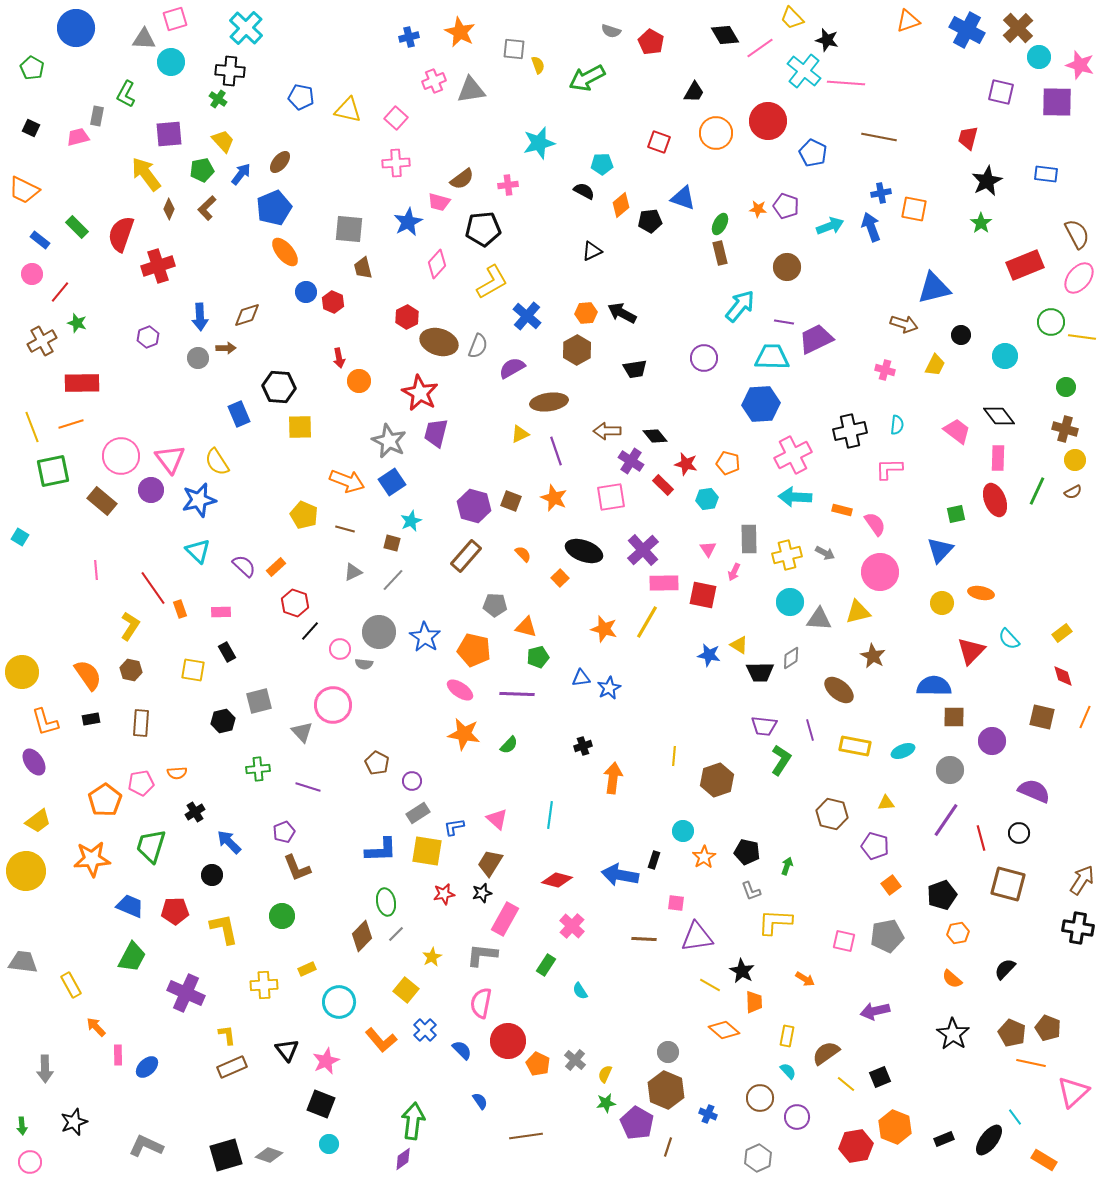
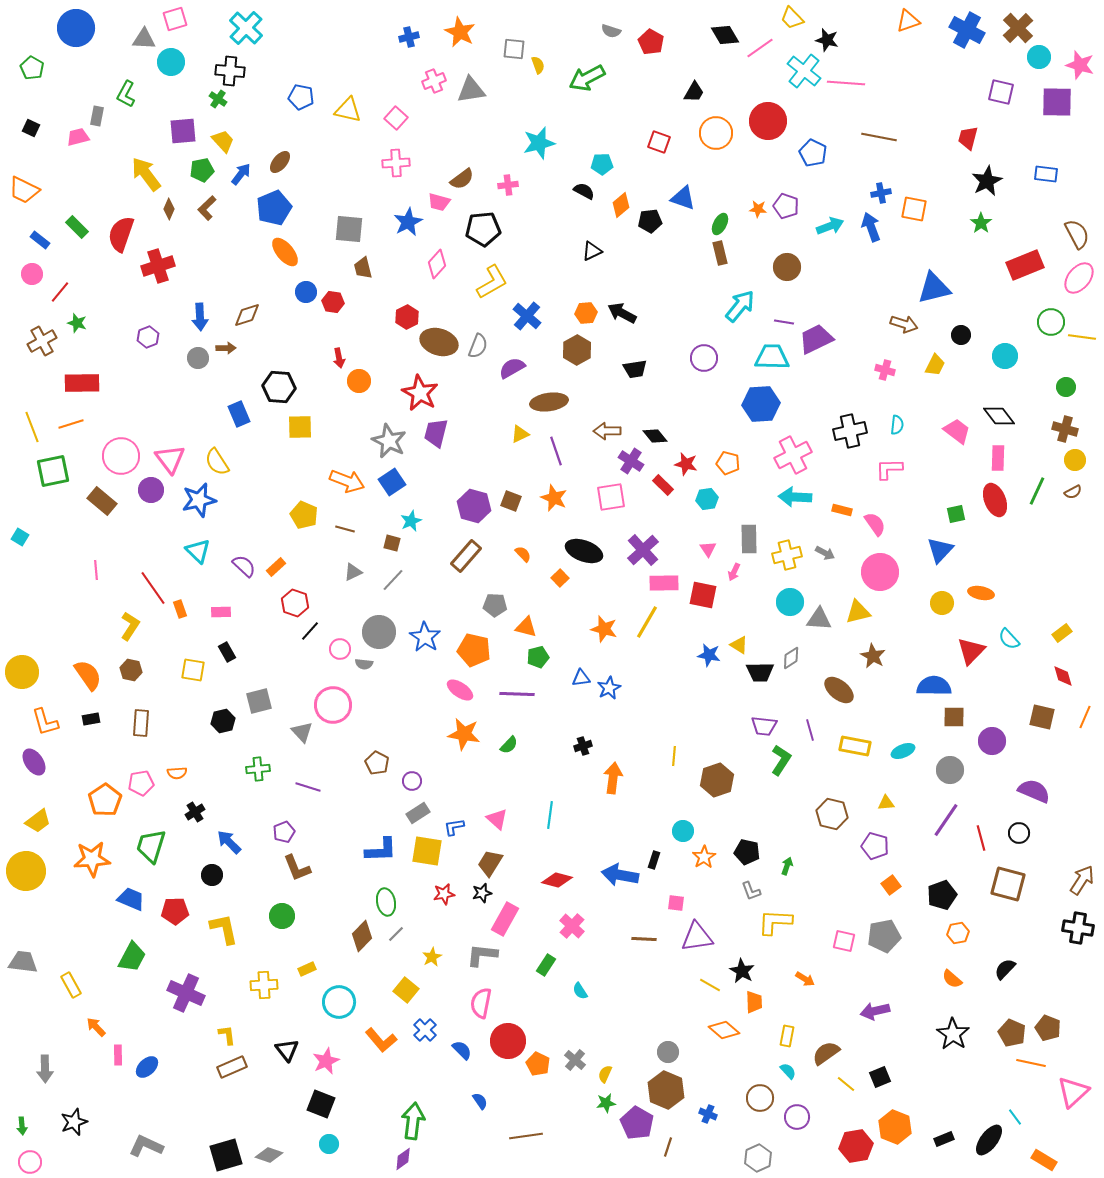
purple square at (169, 134): moved 14 px right, 3 px up
red hexagon at (333, 302): rotated 15 degrees counterclockwise
blue trapezoid at (130, 906): moved 1 px right, 7 px up
gray pentagon at (887, 936): moved 3 px left
